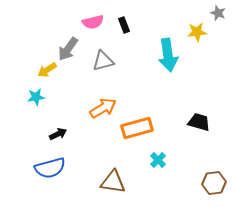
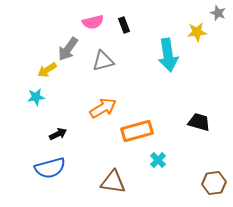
orange rectangle: moved 3 px down
